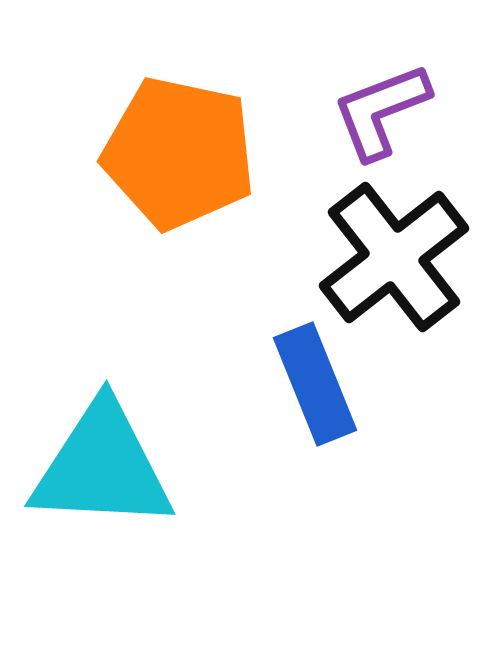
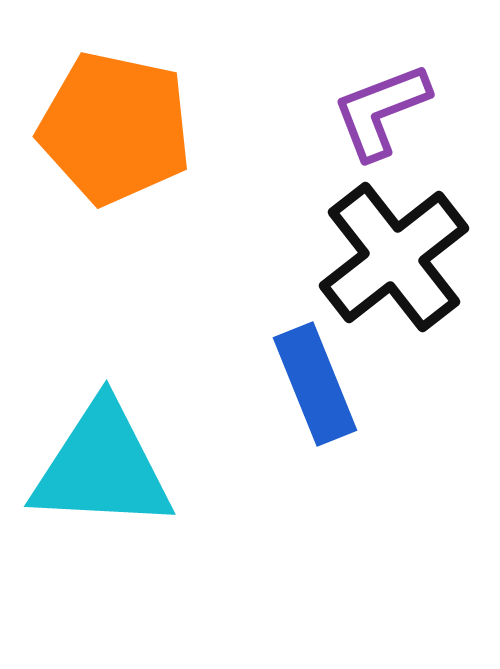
orange pentagon: moved 64 px left, 25 px up
